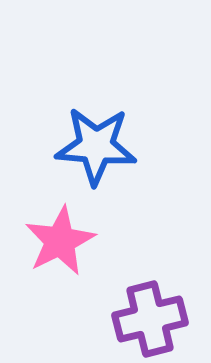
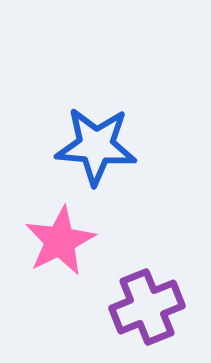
purple cross: moved 3 px left, 12 px up; rotated 8 degrees counterclockwise
